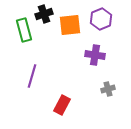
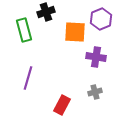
black cross: moved 2 px right, 2 px up
orange square: moved 5 px right, 7 px down; rotated 10 degrees clockwise
purple cross: moved 1 px right, 2 px down
purple line: moved 4 px left, 2 px down
gray cross: moved 13 px left, 3 px down
